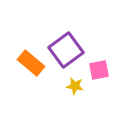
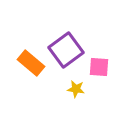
pink square: moved 3 px up; rotated 15 degrees clockwise
yellow star: moved 1 px right, 3 px down
